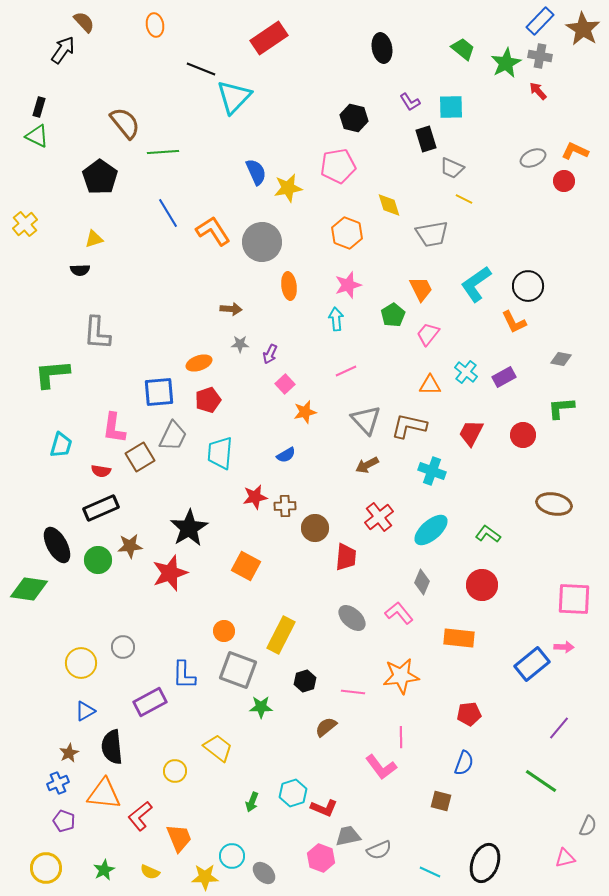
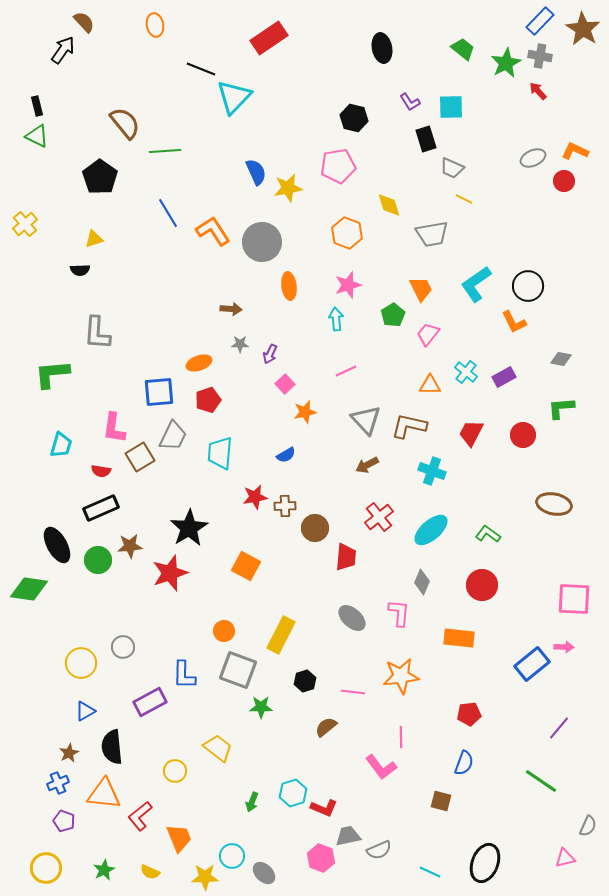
black rectangle at (39, 107): moved 2 px left, 1 px up; rotated 30 degrees counterclockwise
green line at (163, 152): moved 2 px right, 1 px up
pink L-shape at (399, 613): rotated 44 degrees clockwise
